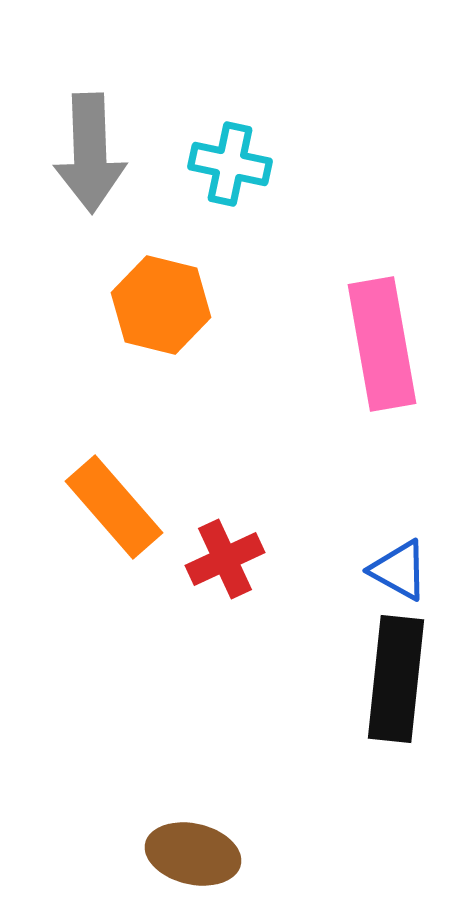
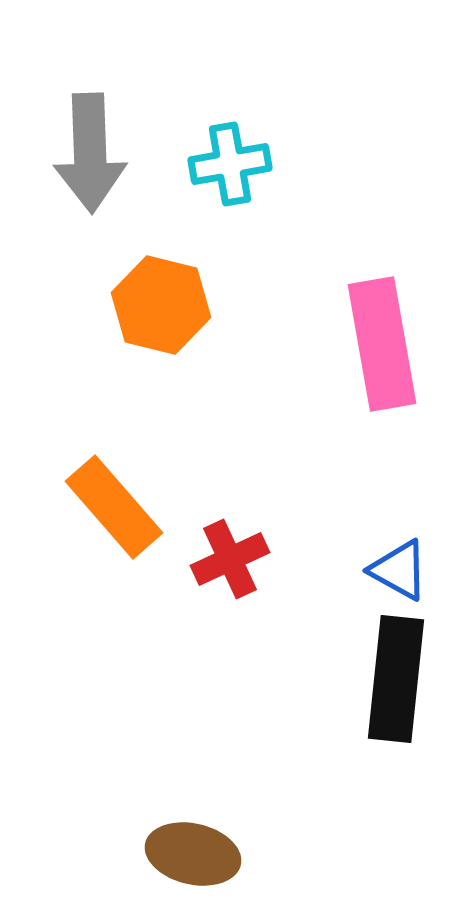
cyan cross: rotated 22 degrees counterclockwise
red cross: moved 5 px right
